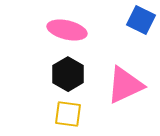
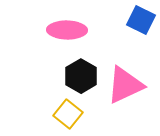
pink ellipse: rotated 12 degrees counterclockwise
black hexagon: moved 13 px right, 2 px down
yellow square: rotated 32 degrees clockwise
